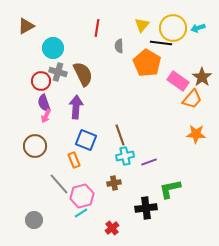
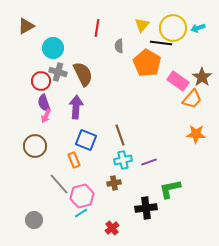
cyan cross: moved 2 px left, 4 px down
